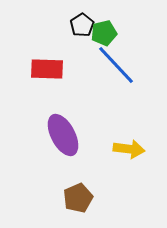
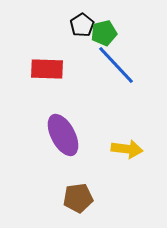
yellow arrow: moved 2 px left
brown pentagon: rotated 16 degrees clockwise
